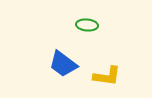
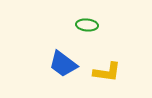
yellow L-shape: moved 4 px up
